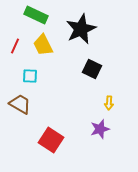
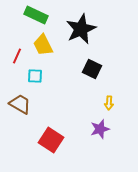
red line: moved 2 px right, 10 px down
cyan square: moved 5 px right
